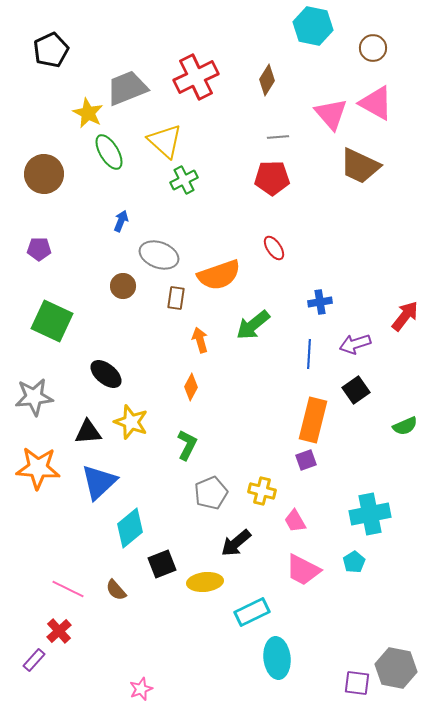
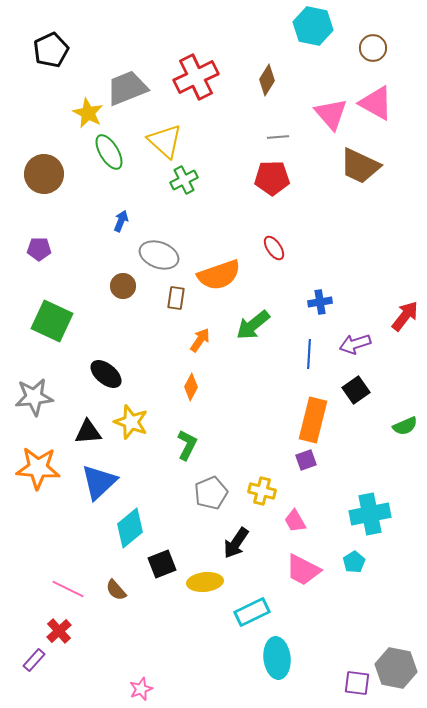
orange arrow at (200, 340): rotated 50 degrees clockwise
black arrow at (236, 543): rotated 16 degrees counterclockwise
